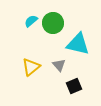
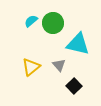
black square: rotated 21 degrees counterclockwise
